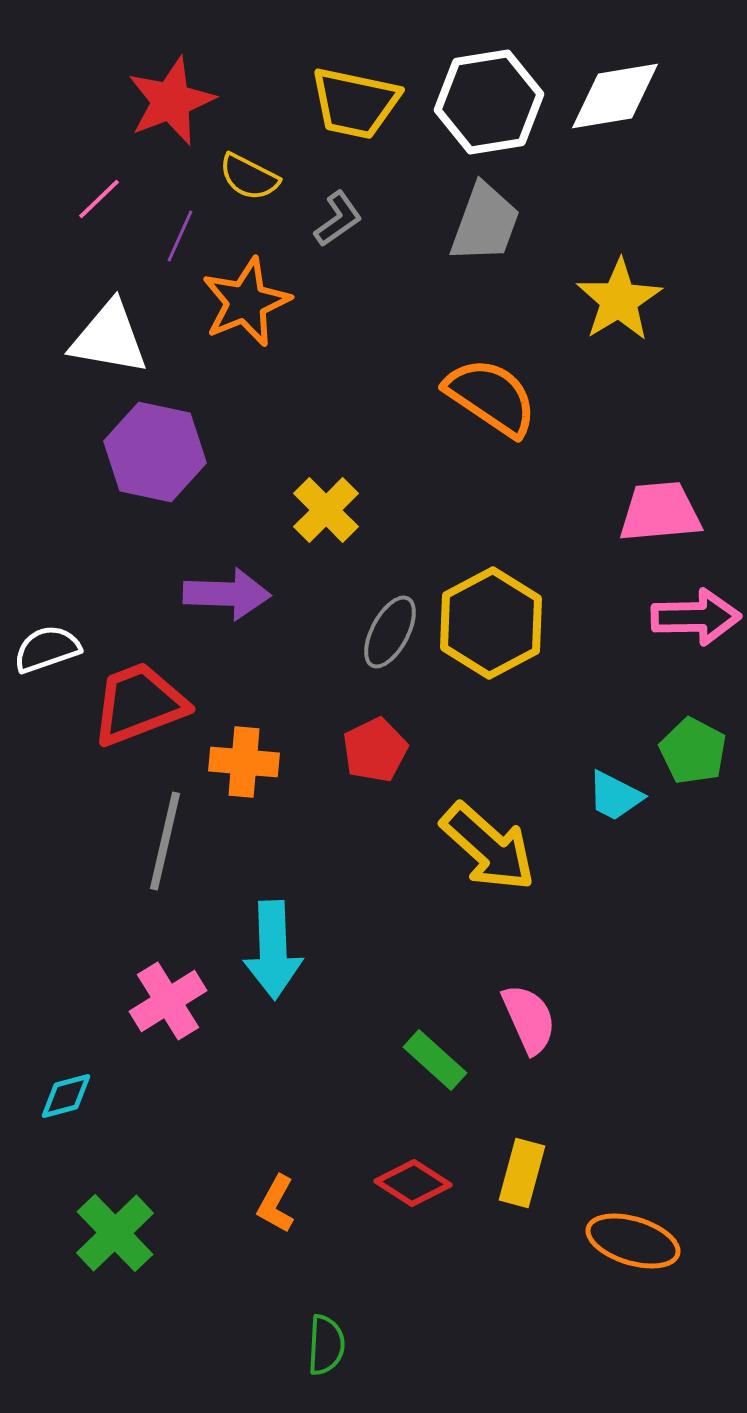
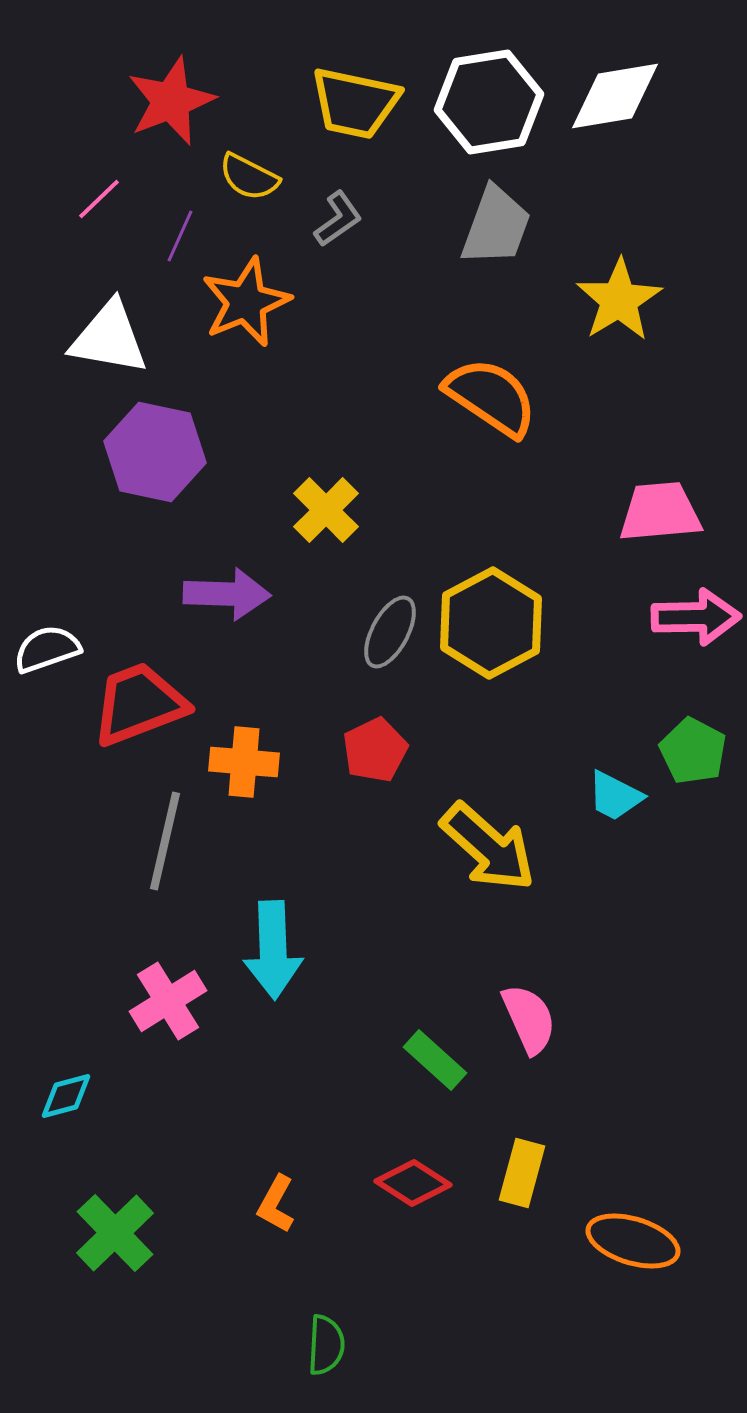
gray trapezoid: moved 11 px right, 3 px down
